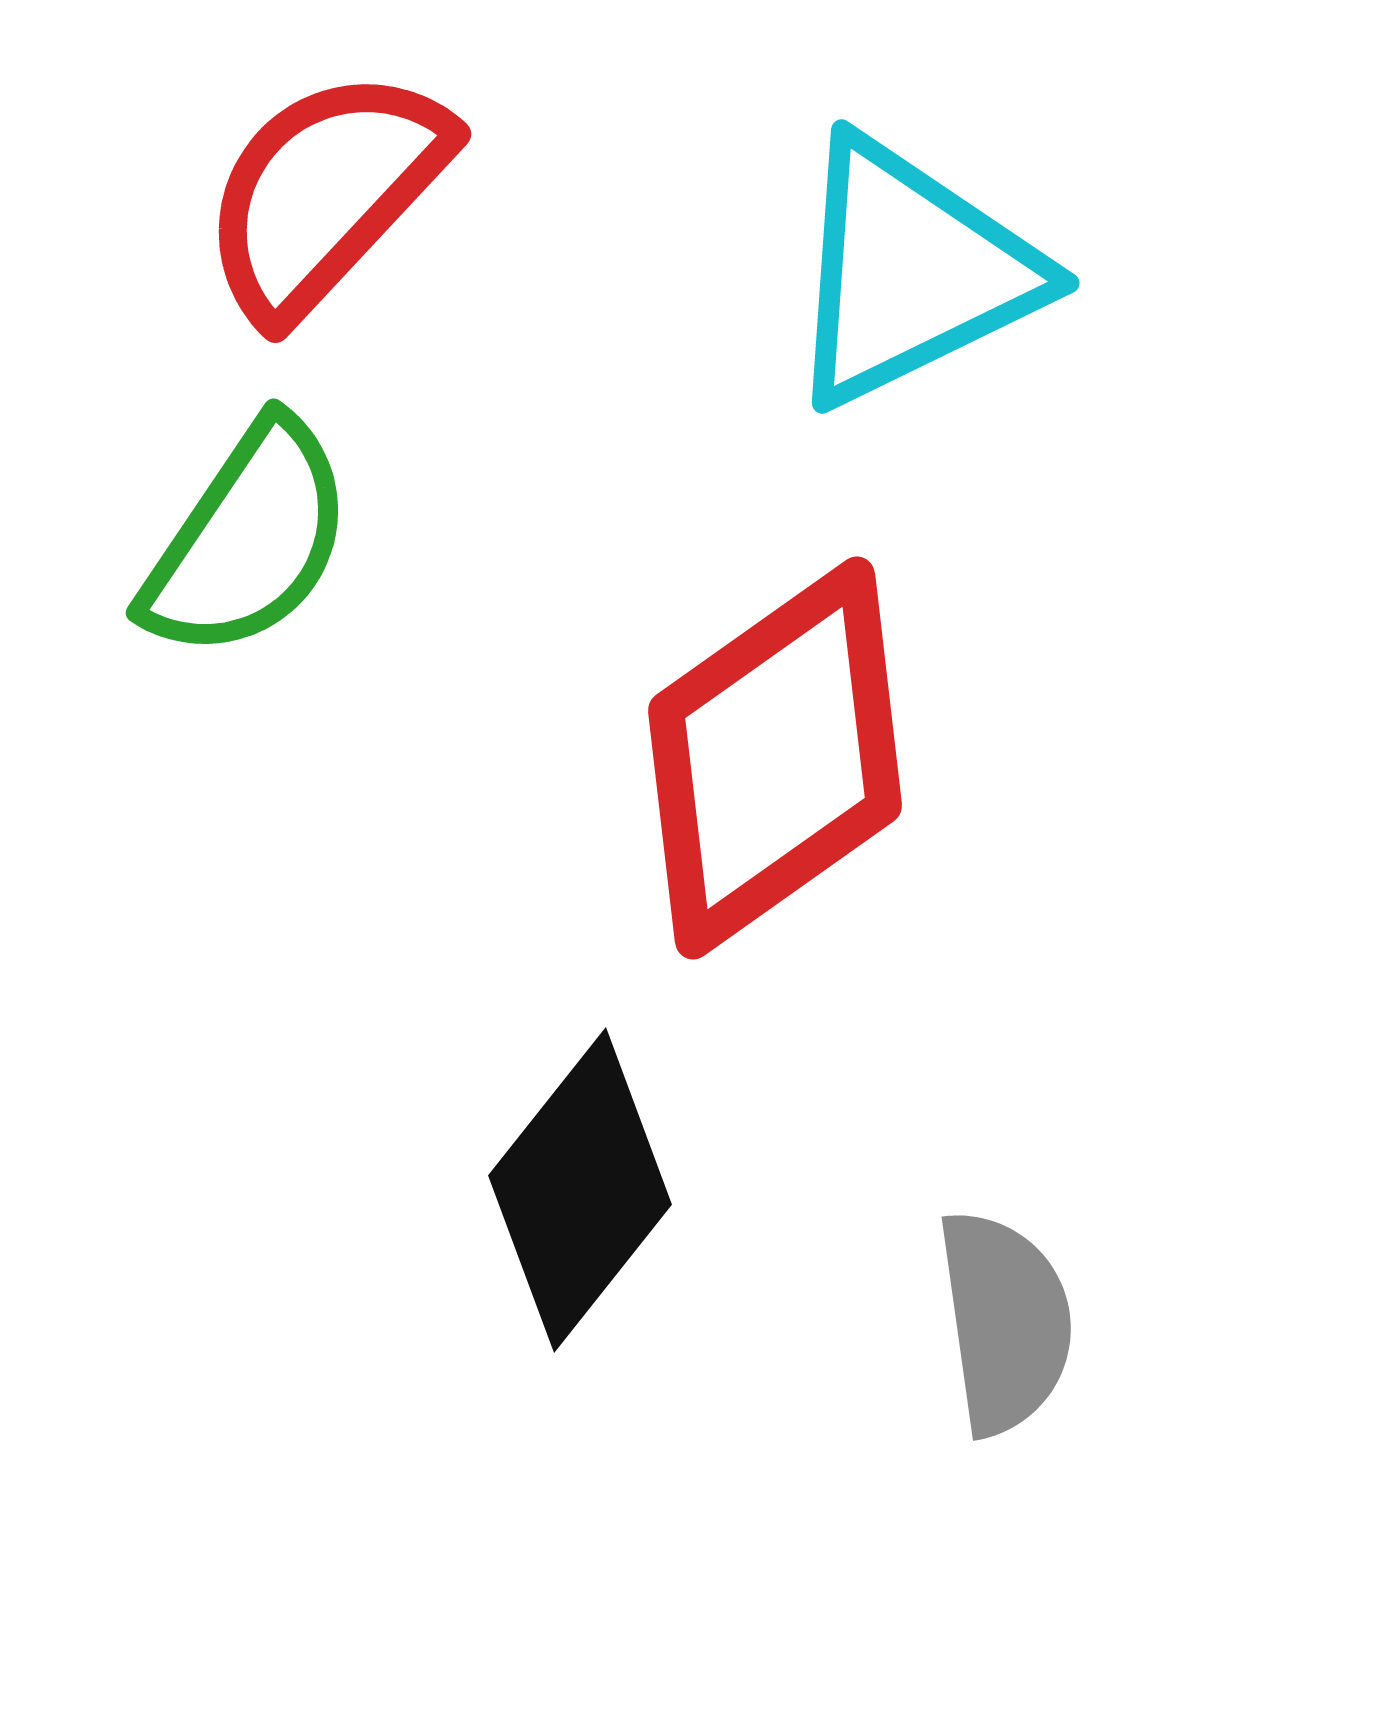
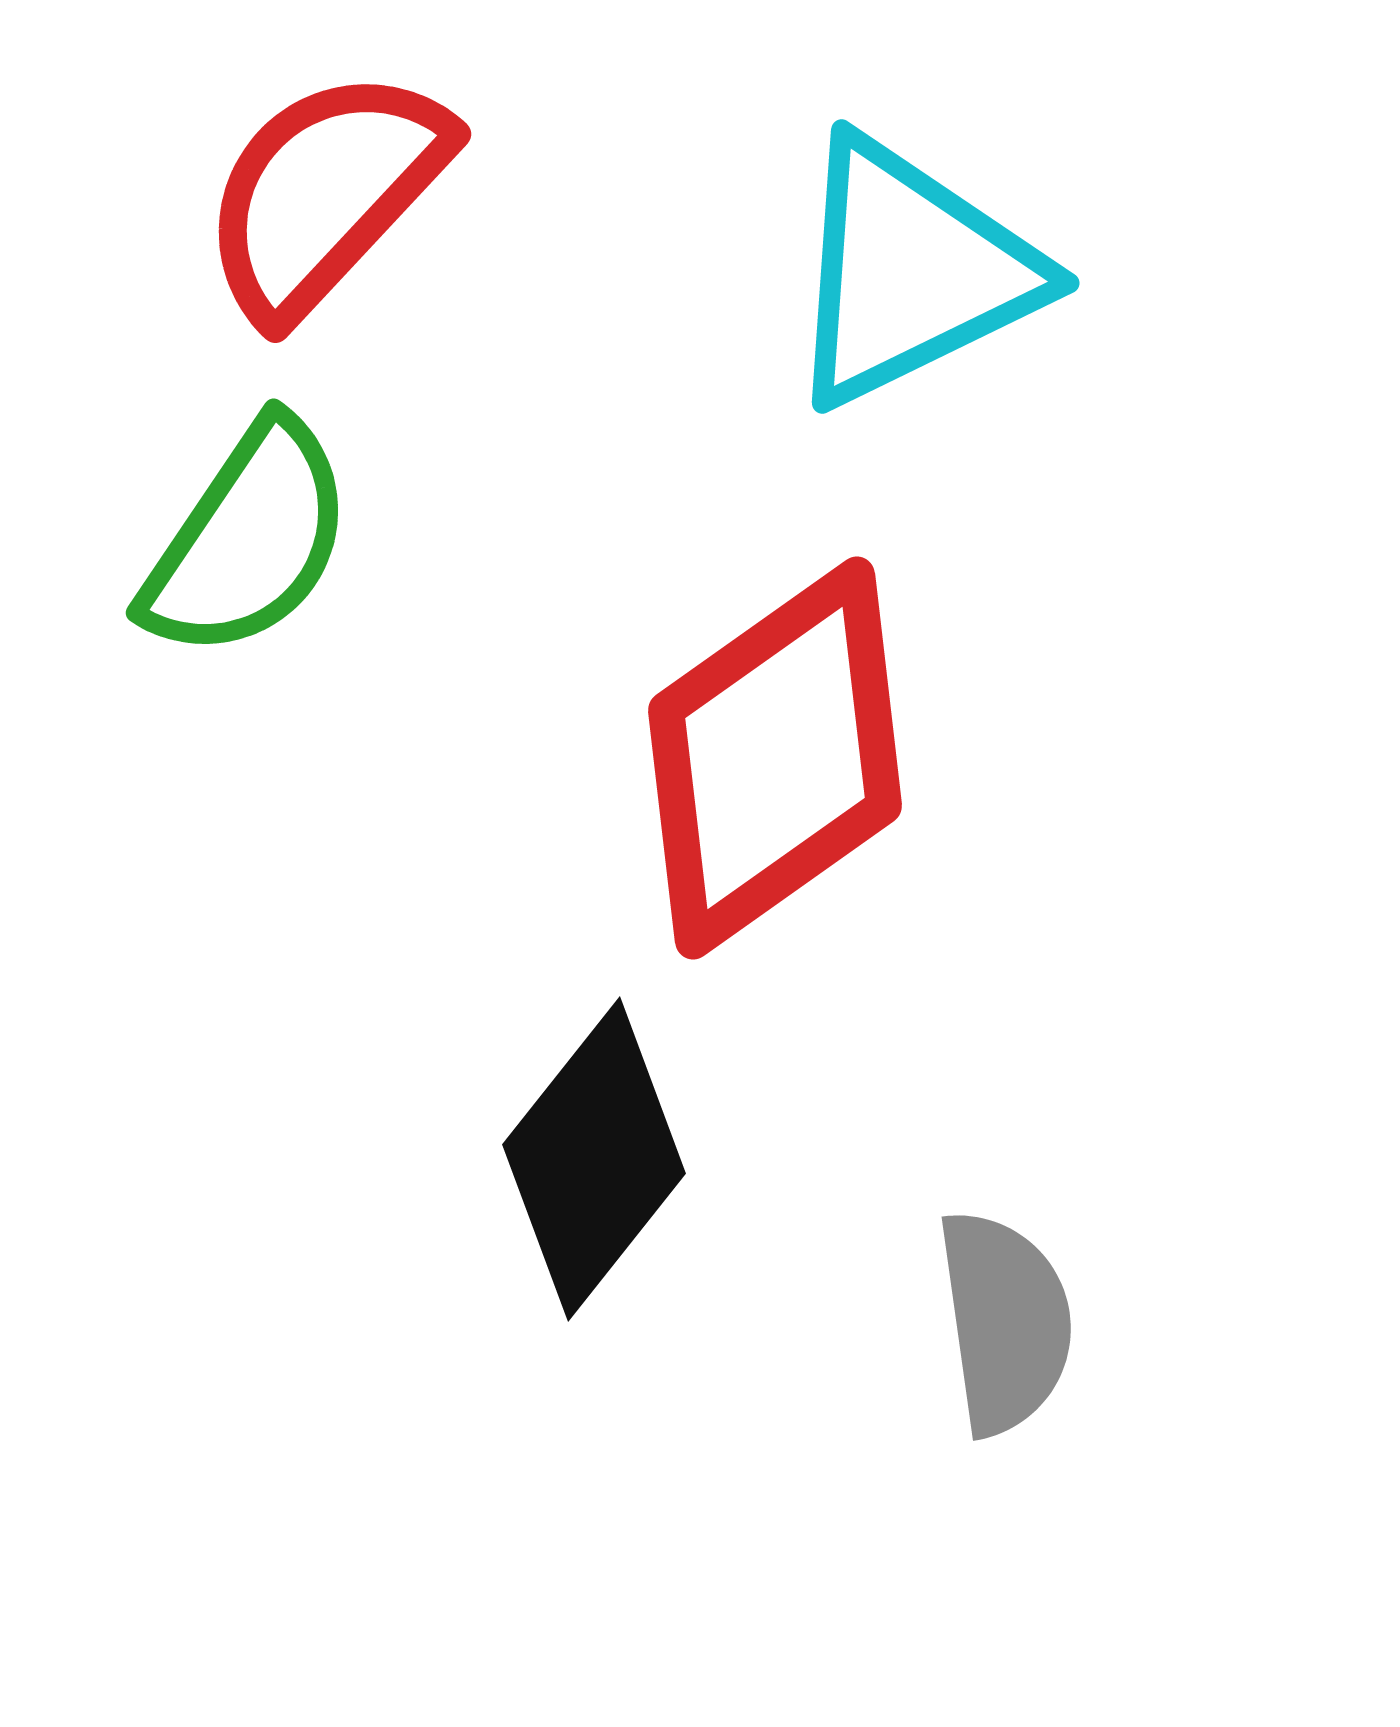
black diamond: moved 14 px right, 31 px up
